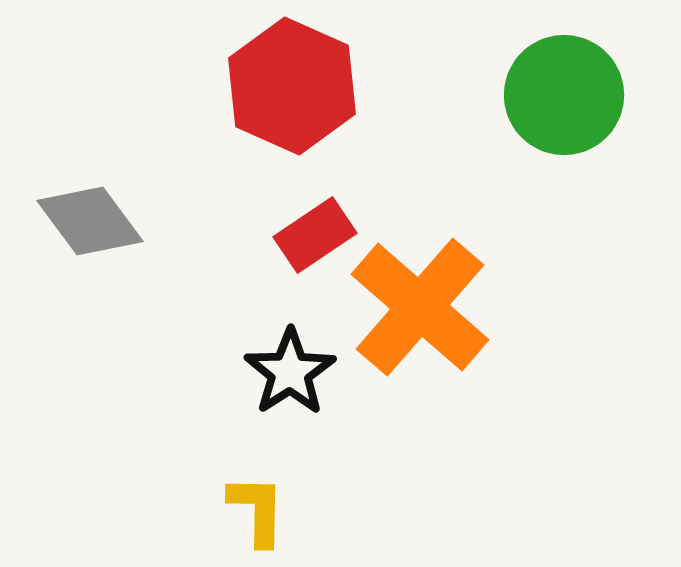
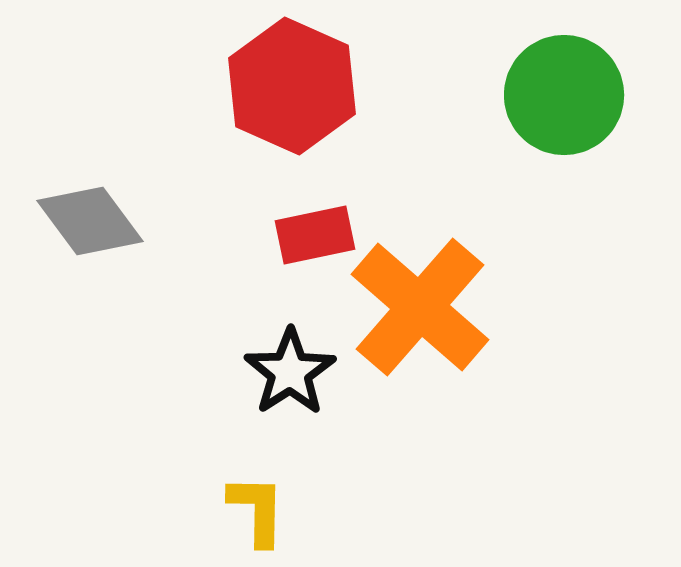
red rectangle: rotated 22 degrees clockwise
